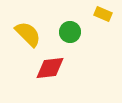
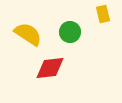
yellow rectangle: rotated 54 degrees clockwise
yellow semicircle: rotated 12 degrees counterclockwise
